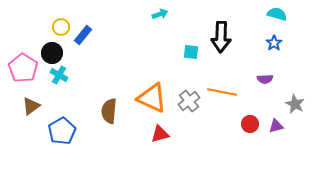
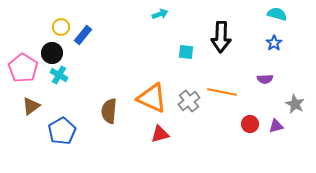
cyan square: moved 5 px left
